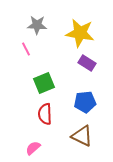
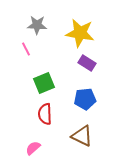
blue pentagon: moved 3 px up
